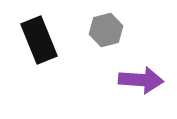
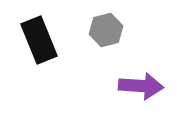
purple arrow: moved 6 px down
